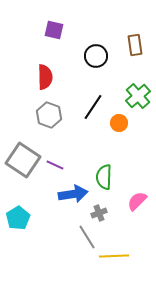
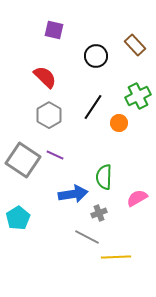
brown rectangle: rotated 35 degrees counterclockwise
red semicircle: rotated 45 degrees counterclockwise
green cross: rotated 15 degrees clockwise
gray hexagon: rotated 10 degrees clockwise
purple line: moved 10 px up
pink semicircle: moved 3 px up; rotated 15 degrees clockwise
gray line: rotated 30 degrees counterclockwise
yellow line: moved 2 px right, 1 px down
